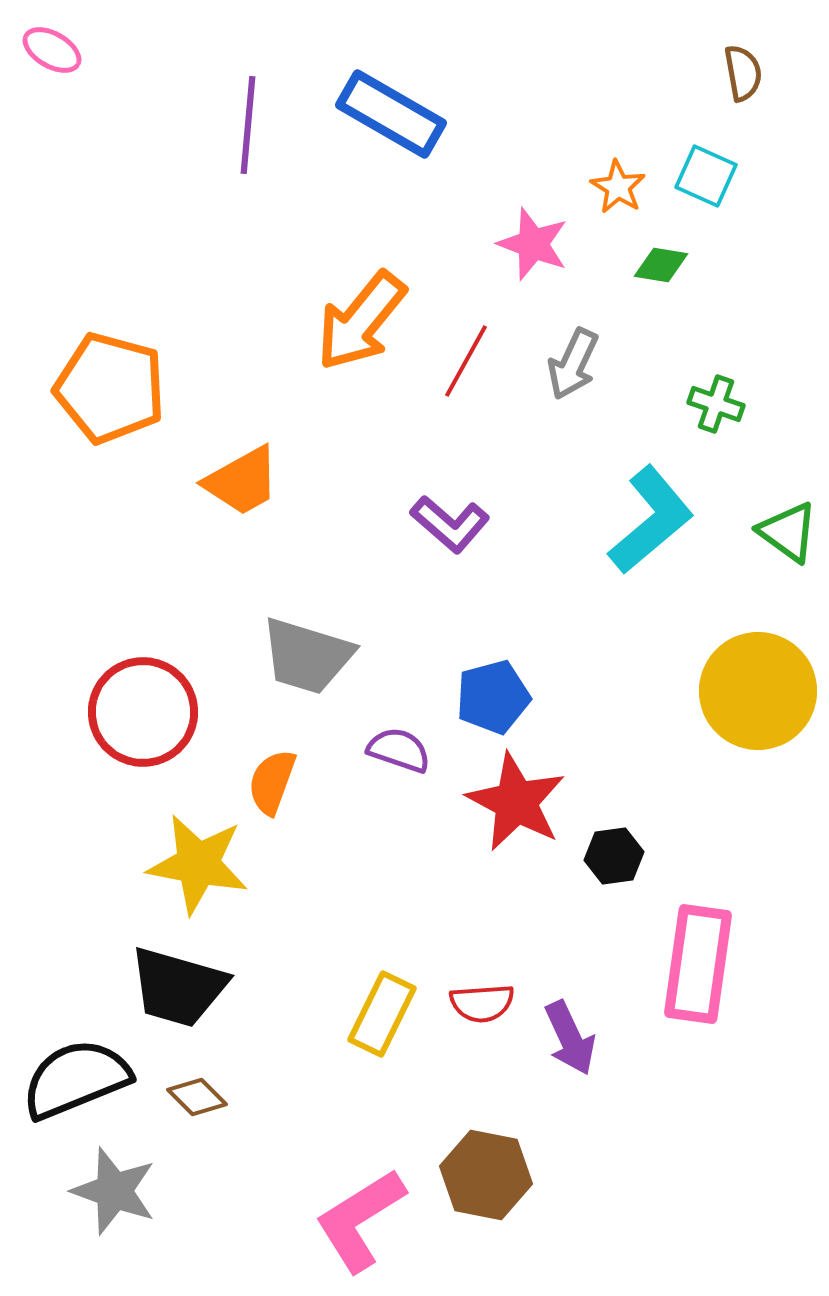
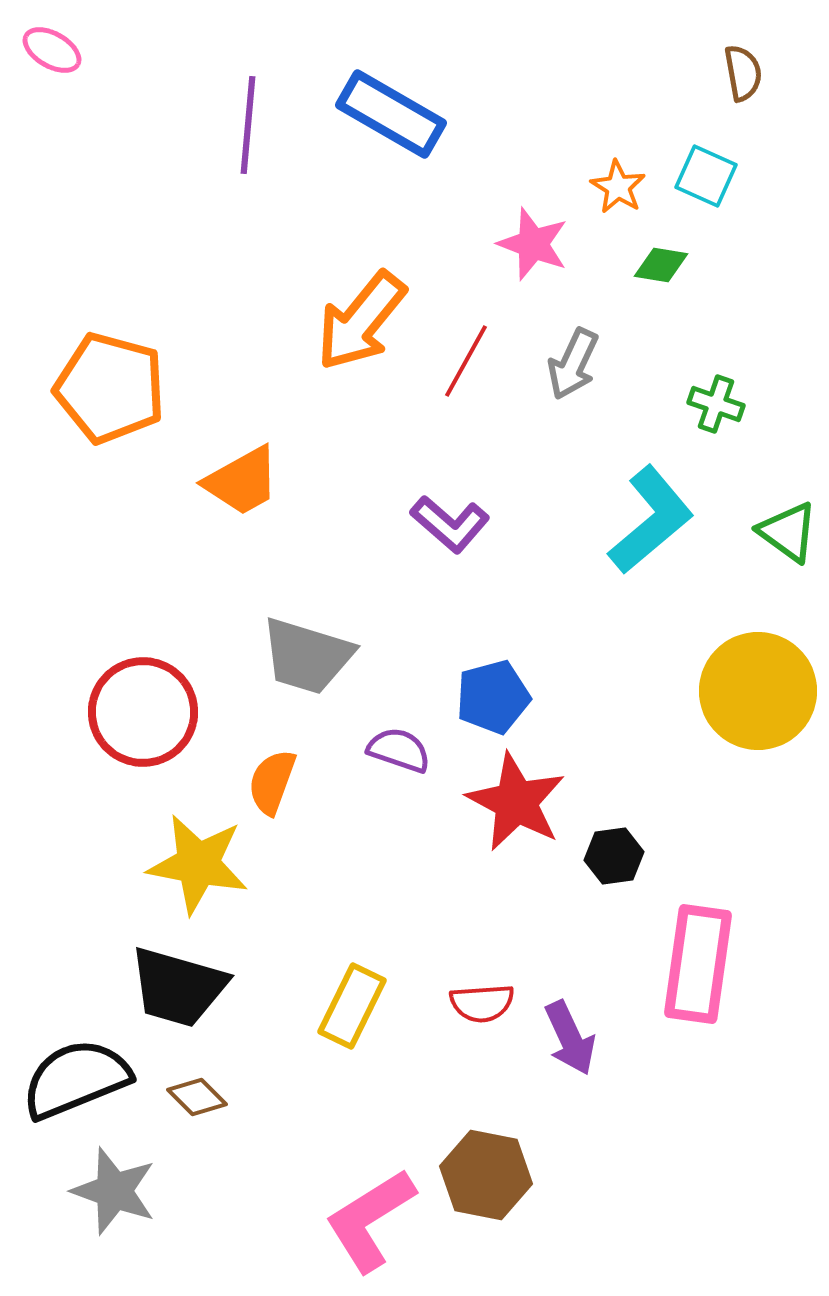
yellow rectangle: moved 30 px left, 8 px up
pink L-shape: moved 10 px right
